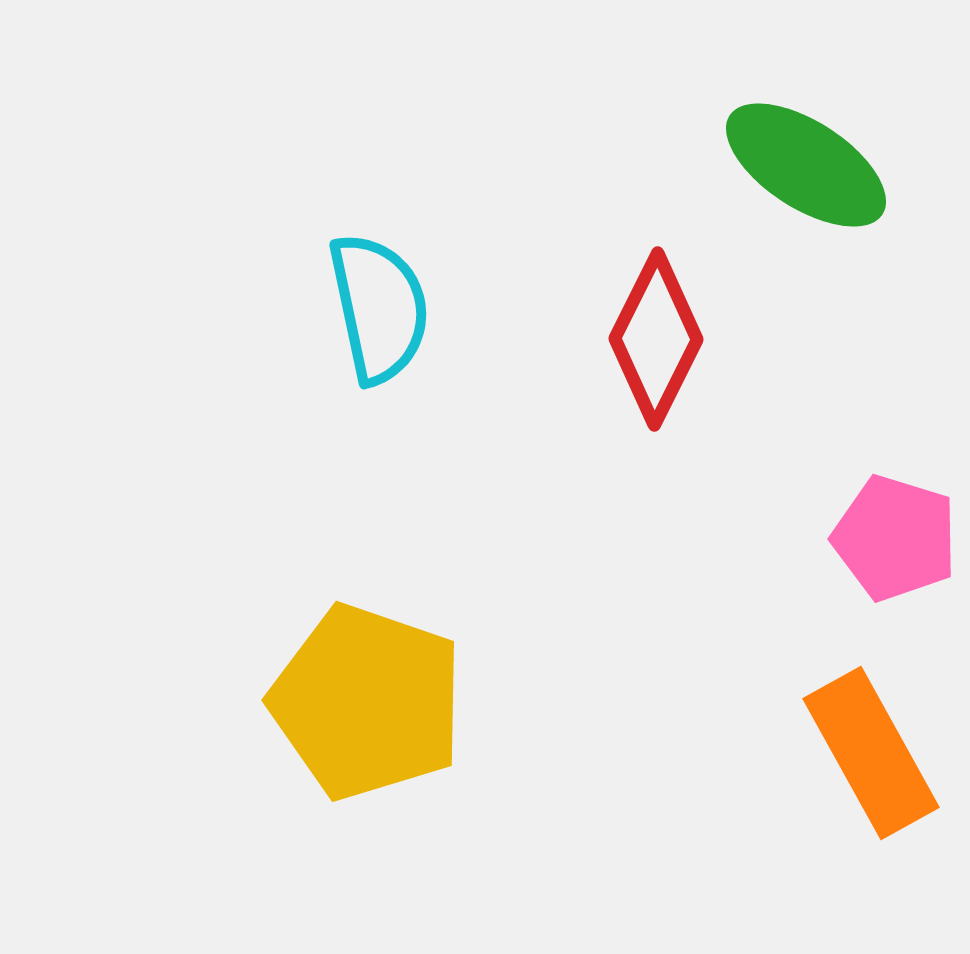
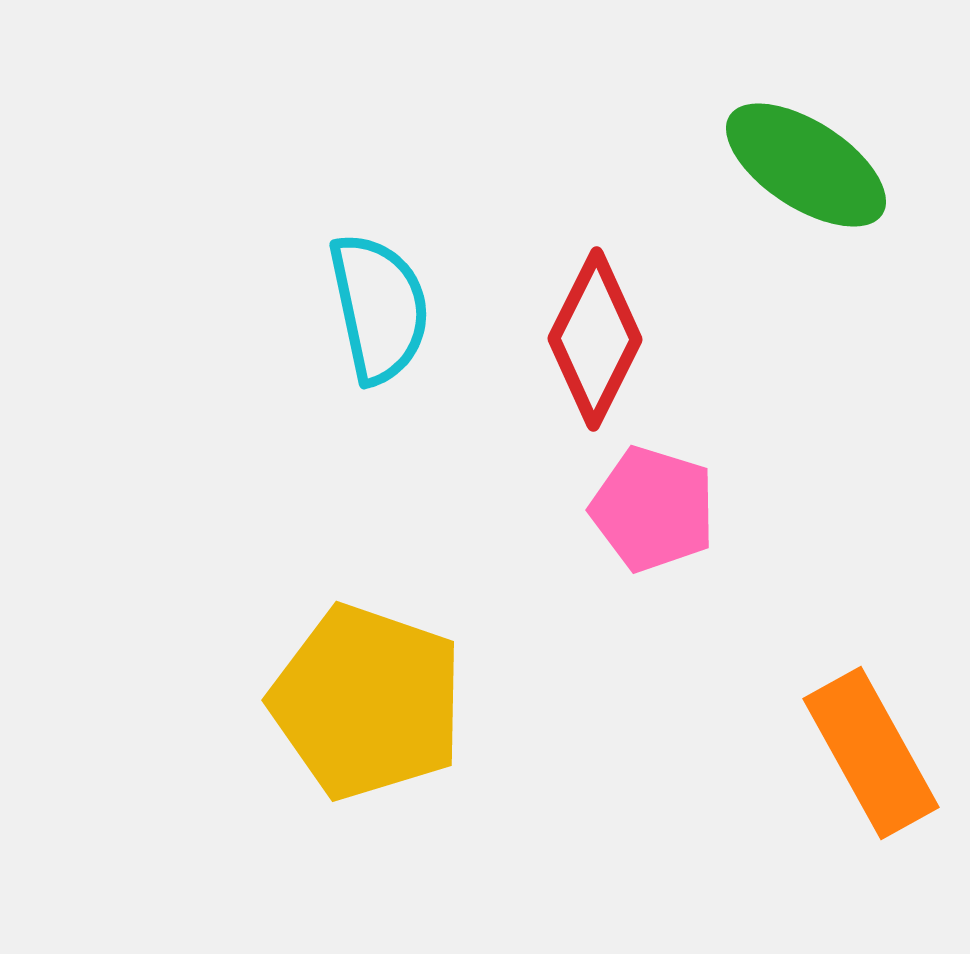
red diamond: moved 61 px left
pink pentagon: moved 242 px left, 29 px up
